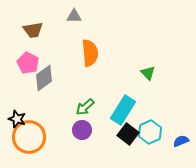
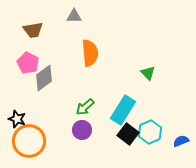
orange circle: moved 4 px down
